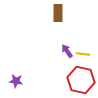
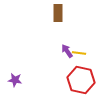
yellow line: moved 4 px left, 1 px up
purple star: moved 1 px left, 1 px up
